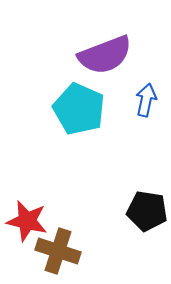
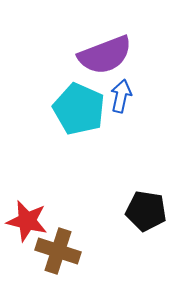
blue arrow: moved 25 px left, 4 px up
black pentagon: moved 1 px left
